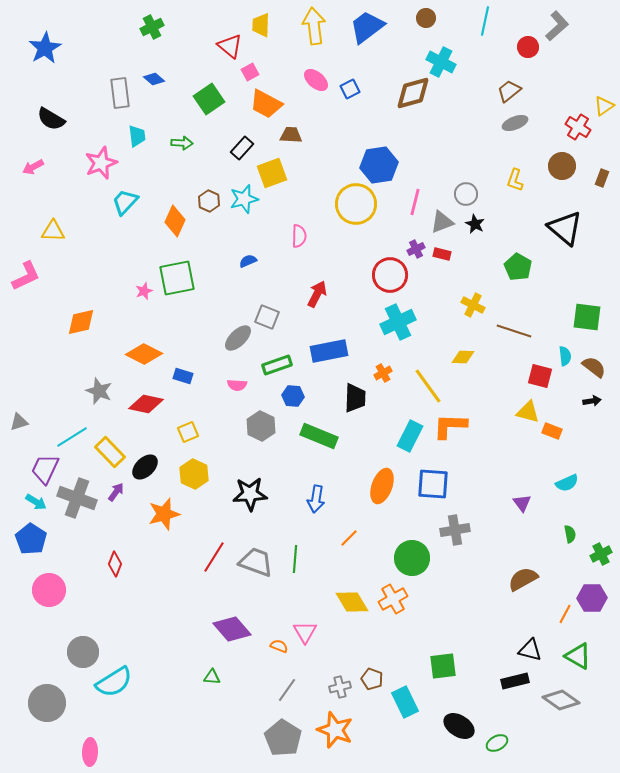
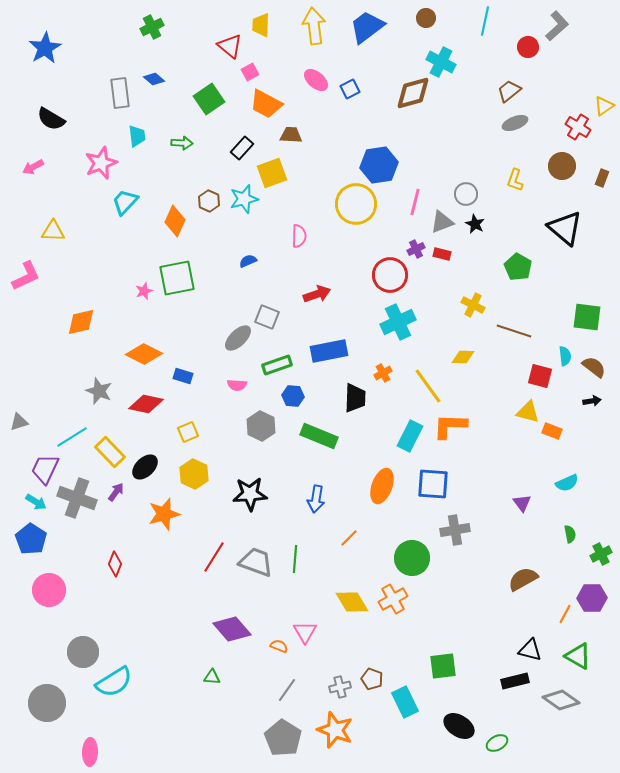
red arrow at (317, 294): rotated 44 degrees clockwise
